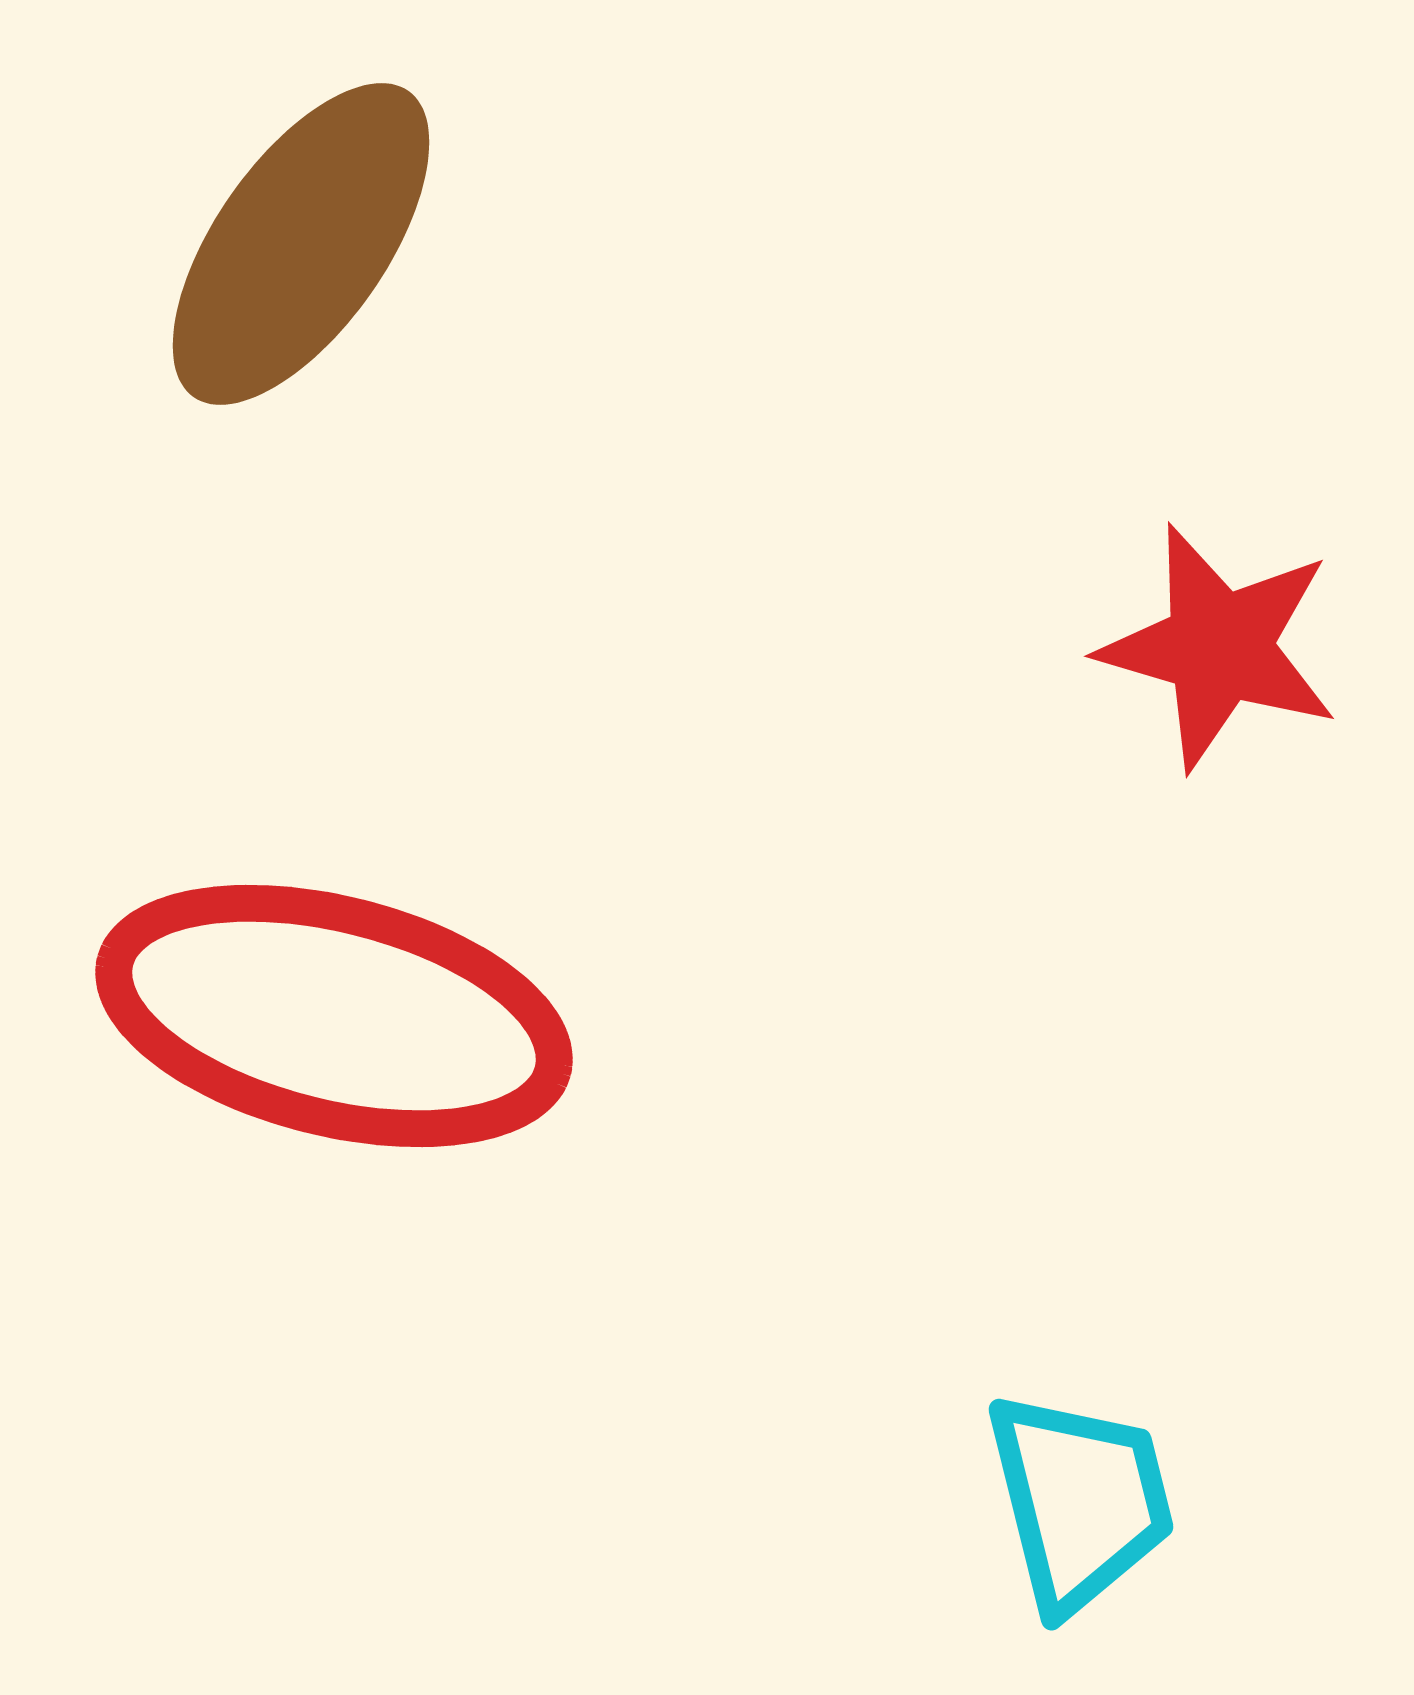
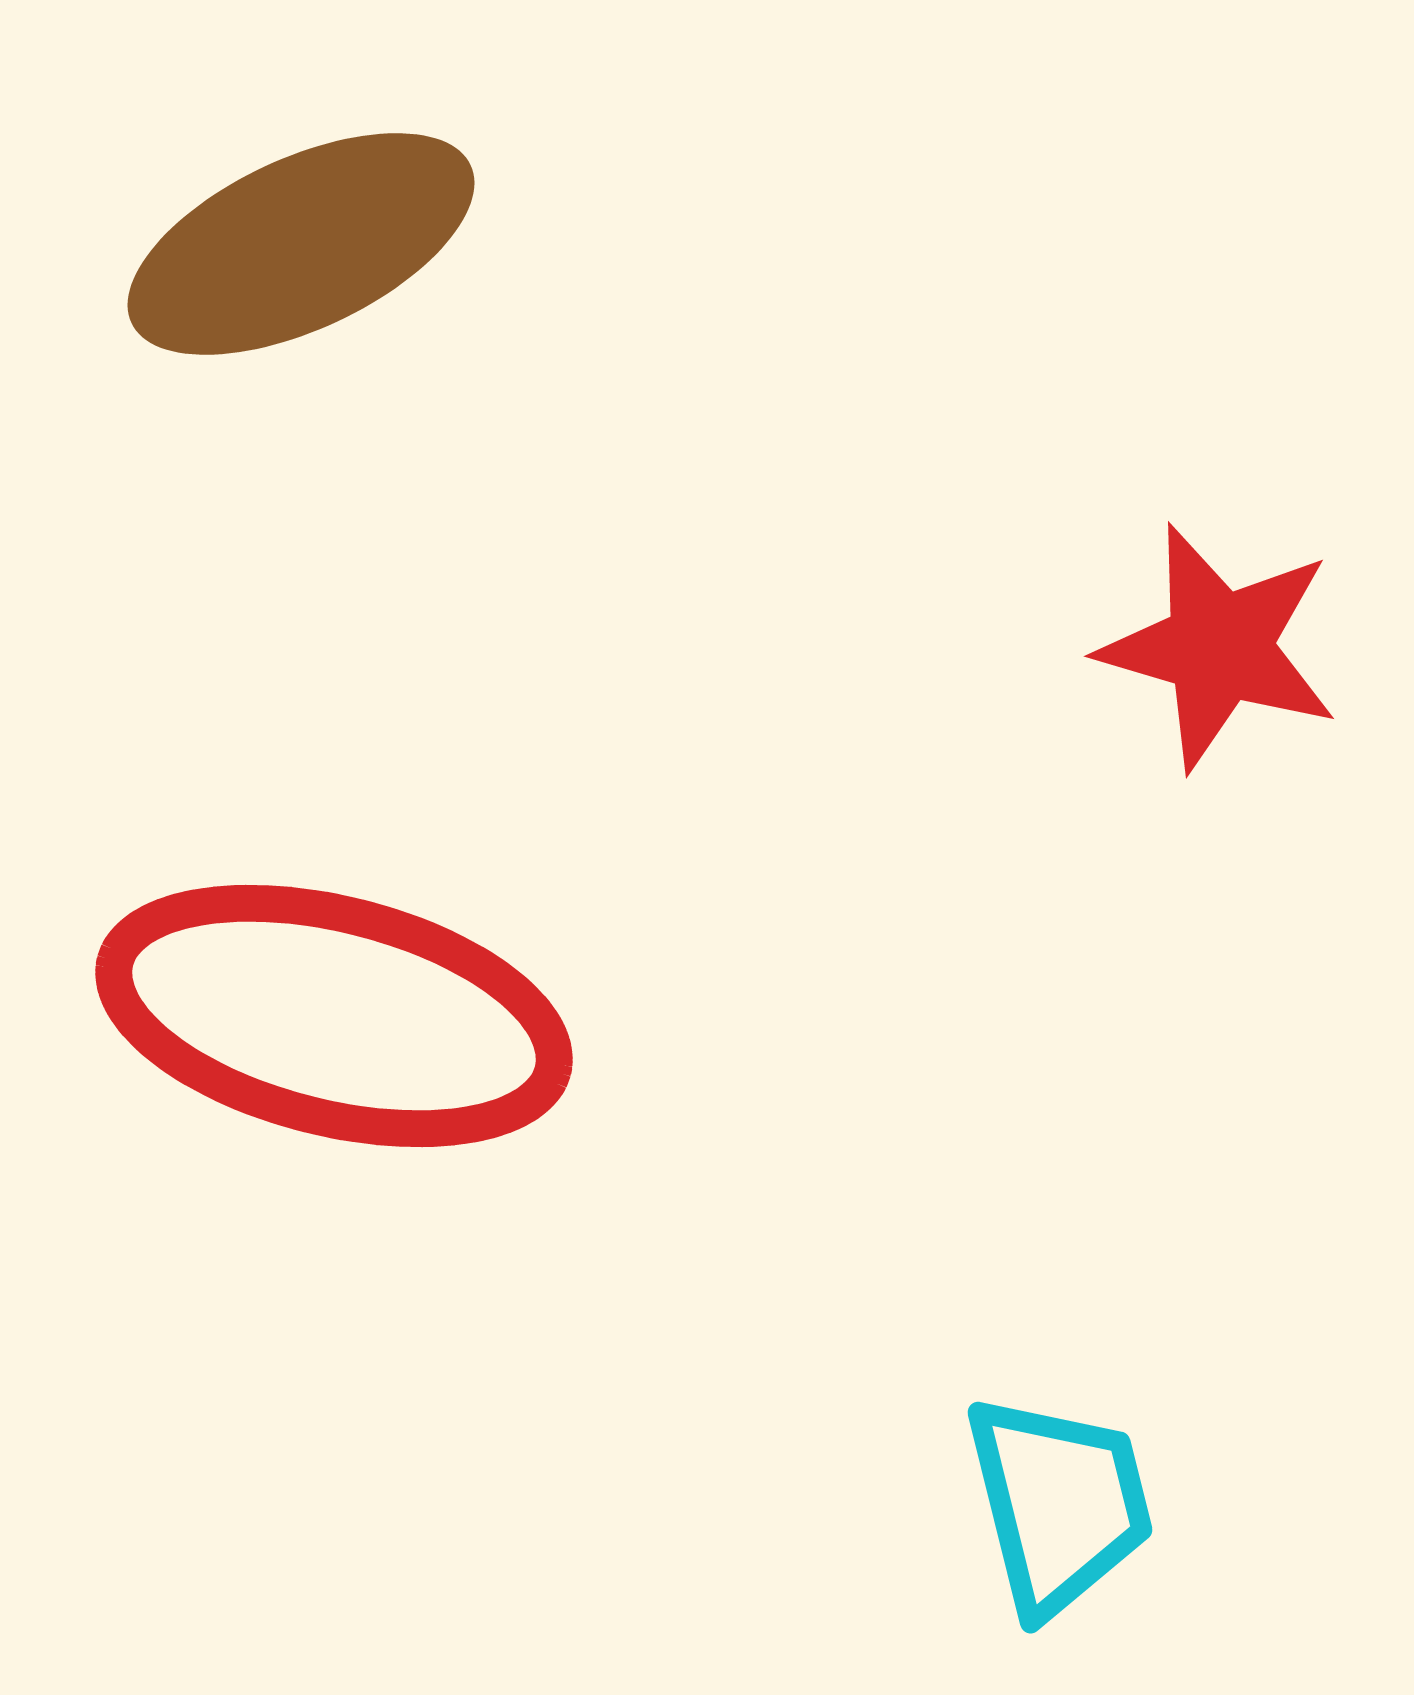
brown ellipse: rotated 30 degrees clockwise
cyan trapezoid: moved 21 px left, 3 px down
